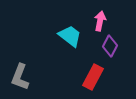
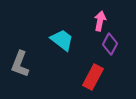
cyan trapezoid: moved 8 px left, 4 px down
purple diamond: moved 2 px up
gray L-shape: moved 13 px up
